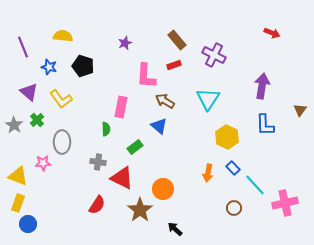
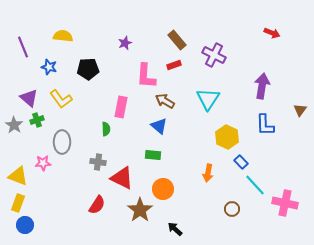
black pentagon: moved 5 px right, 3 px down; rotated 20 degrees counterclockwise
purple triangle: moved 6 px down
green cross: rotated 24 degrees clockwise
green rectangle: moved 18 px right, 8 px down; rotated 42 degrees clockwise
blue rectangle: moved 8 px right, 6 px up
pink cross: rotated 25 degrees clockwise
brown circle: moved 2 px left, 1 px down
blue circle: moved 3 px left, 1 px down
